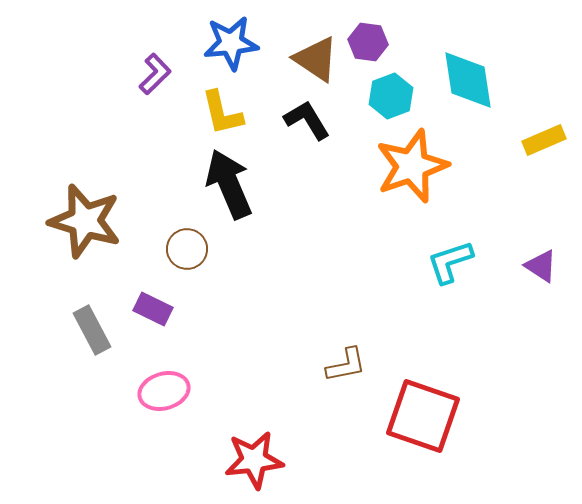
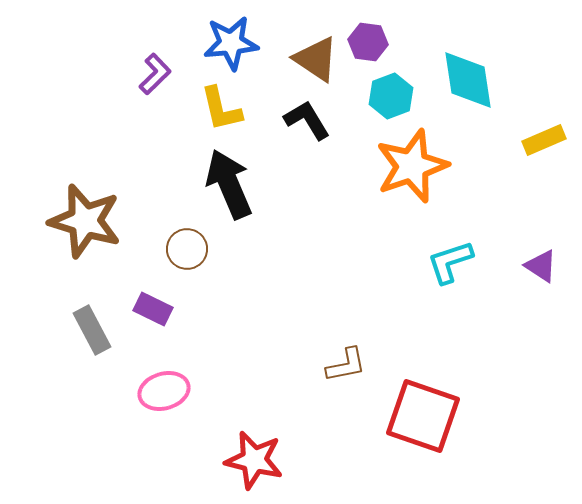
yellow L-shape: moved 1 px left, 4 px up
red star: rotated 20 degrees clockwise
